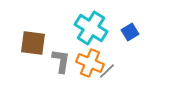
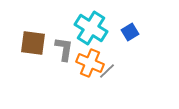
gray L-shape: moved 3 px right, 12 px up
